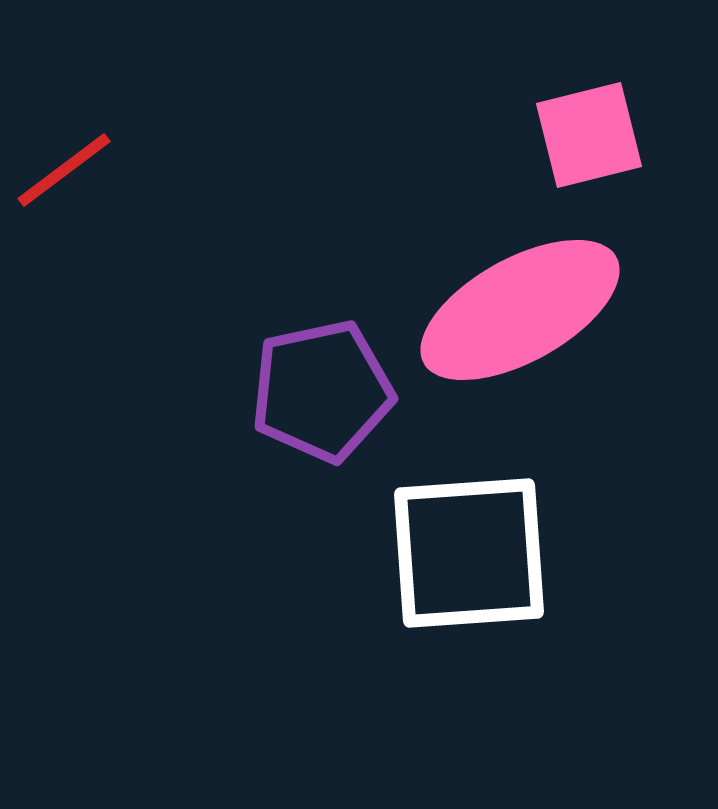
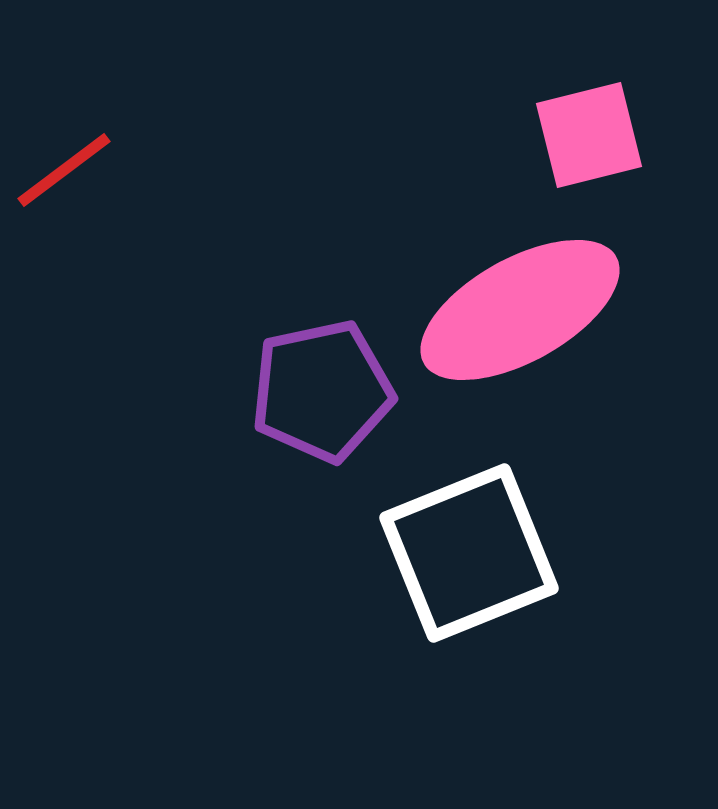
white square: rotated 18 degrees counterclockwise
